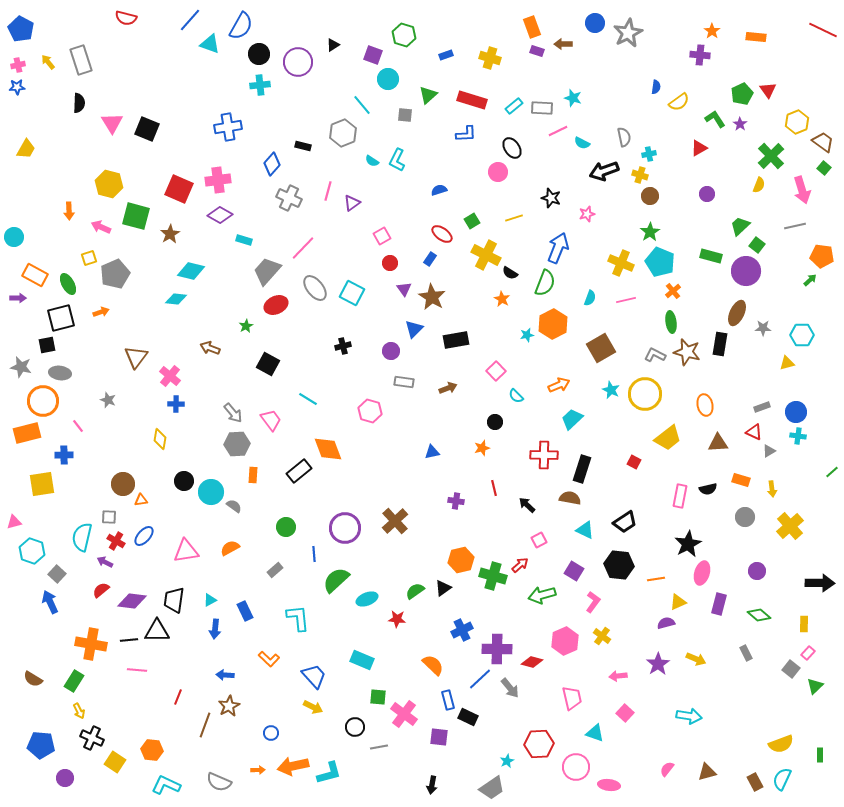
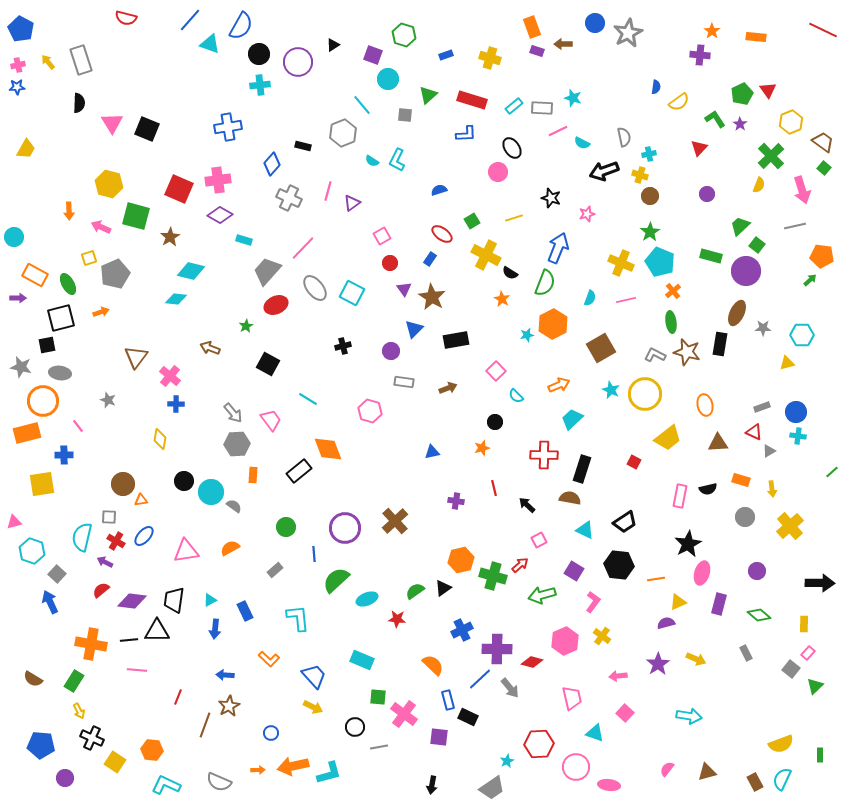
yellow hexagon at (797, 122): moved 6 px left
red triangle at (699, 148): rotated 18 degrees counterclockwise
brown star at (170, 234): moved 3 px down
